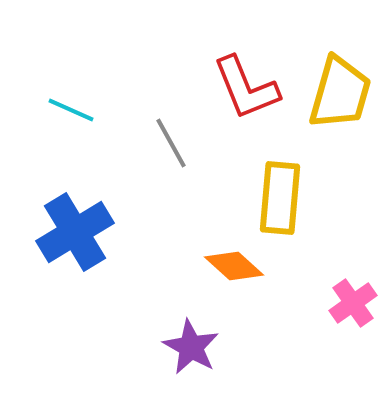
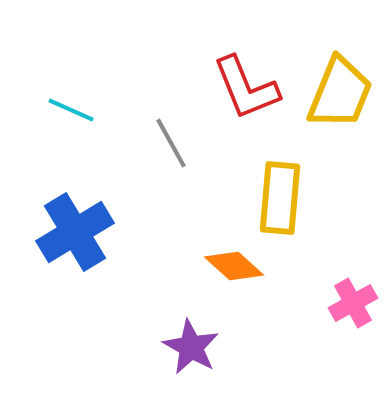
yellow trapezoid: rotated 6 degrees clockwise
pink cross: rotated 6 degrees clockwise
